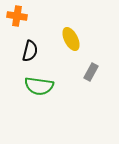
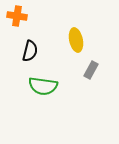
yellow ellipse: moved 5 px right, 1 px down; rotated 15 degrees clockwise
gray rectangle: moved 2 px up
green semicircle: moved 4 px right
